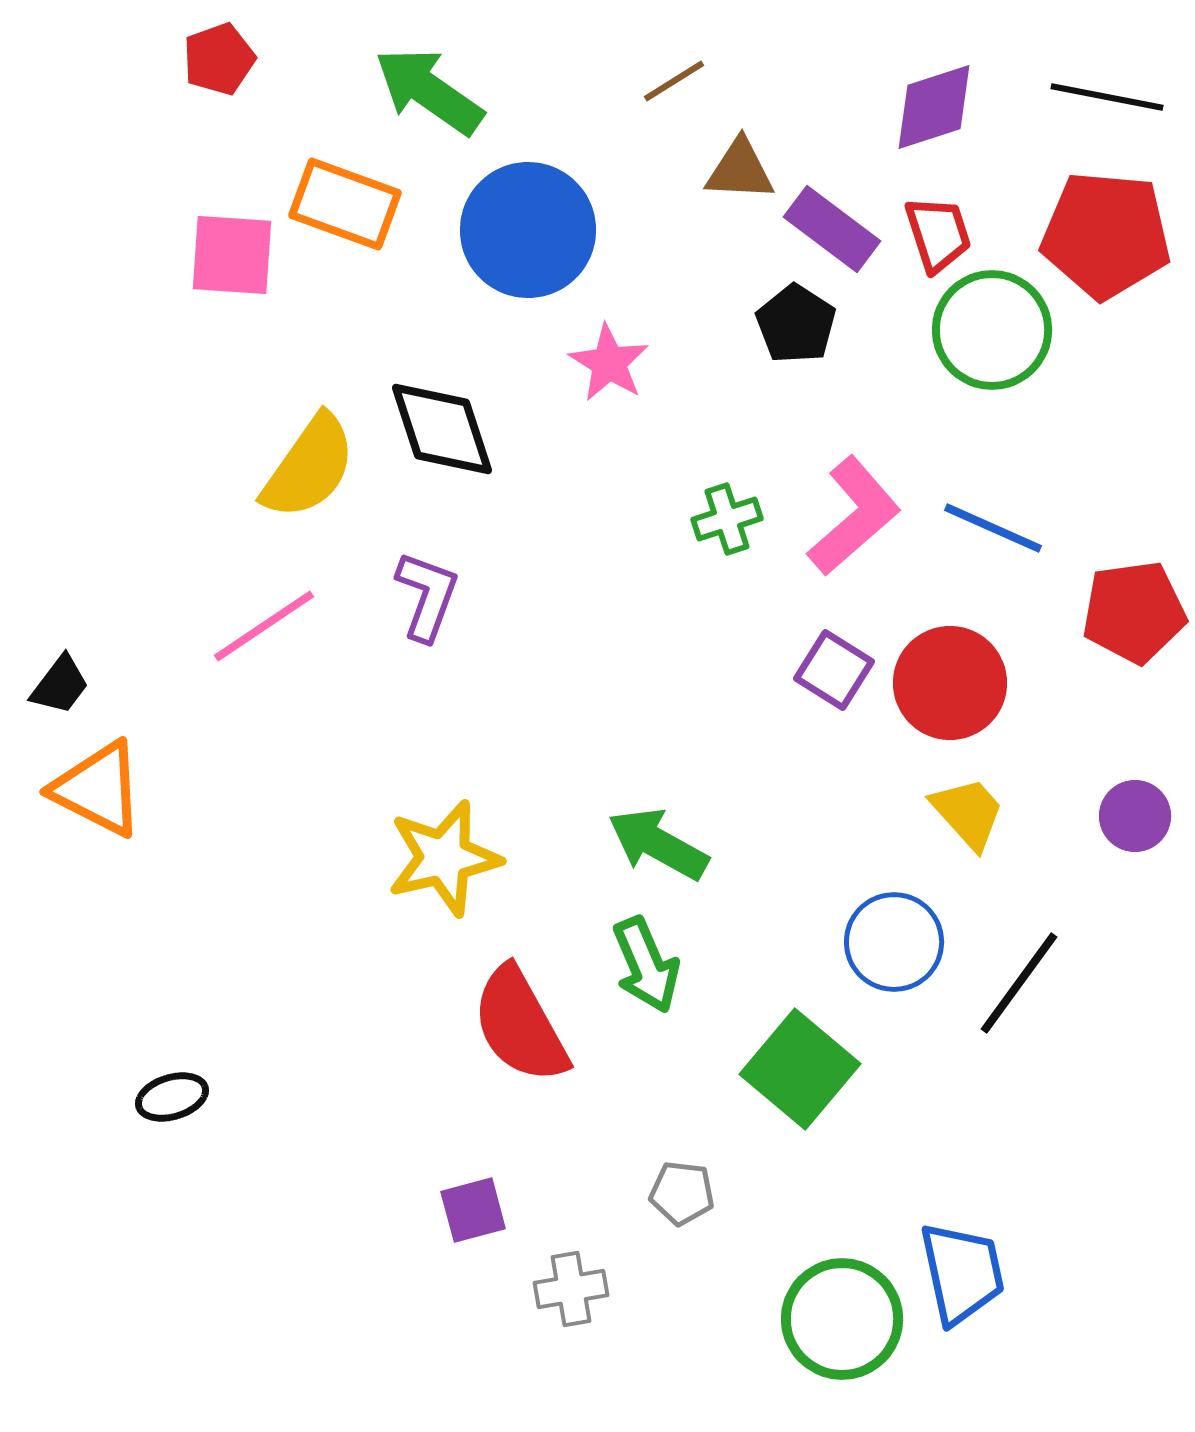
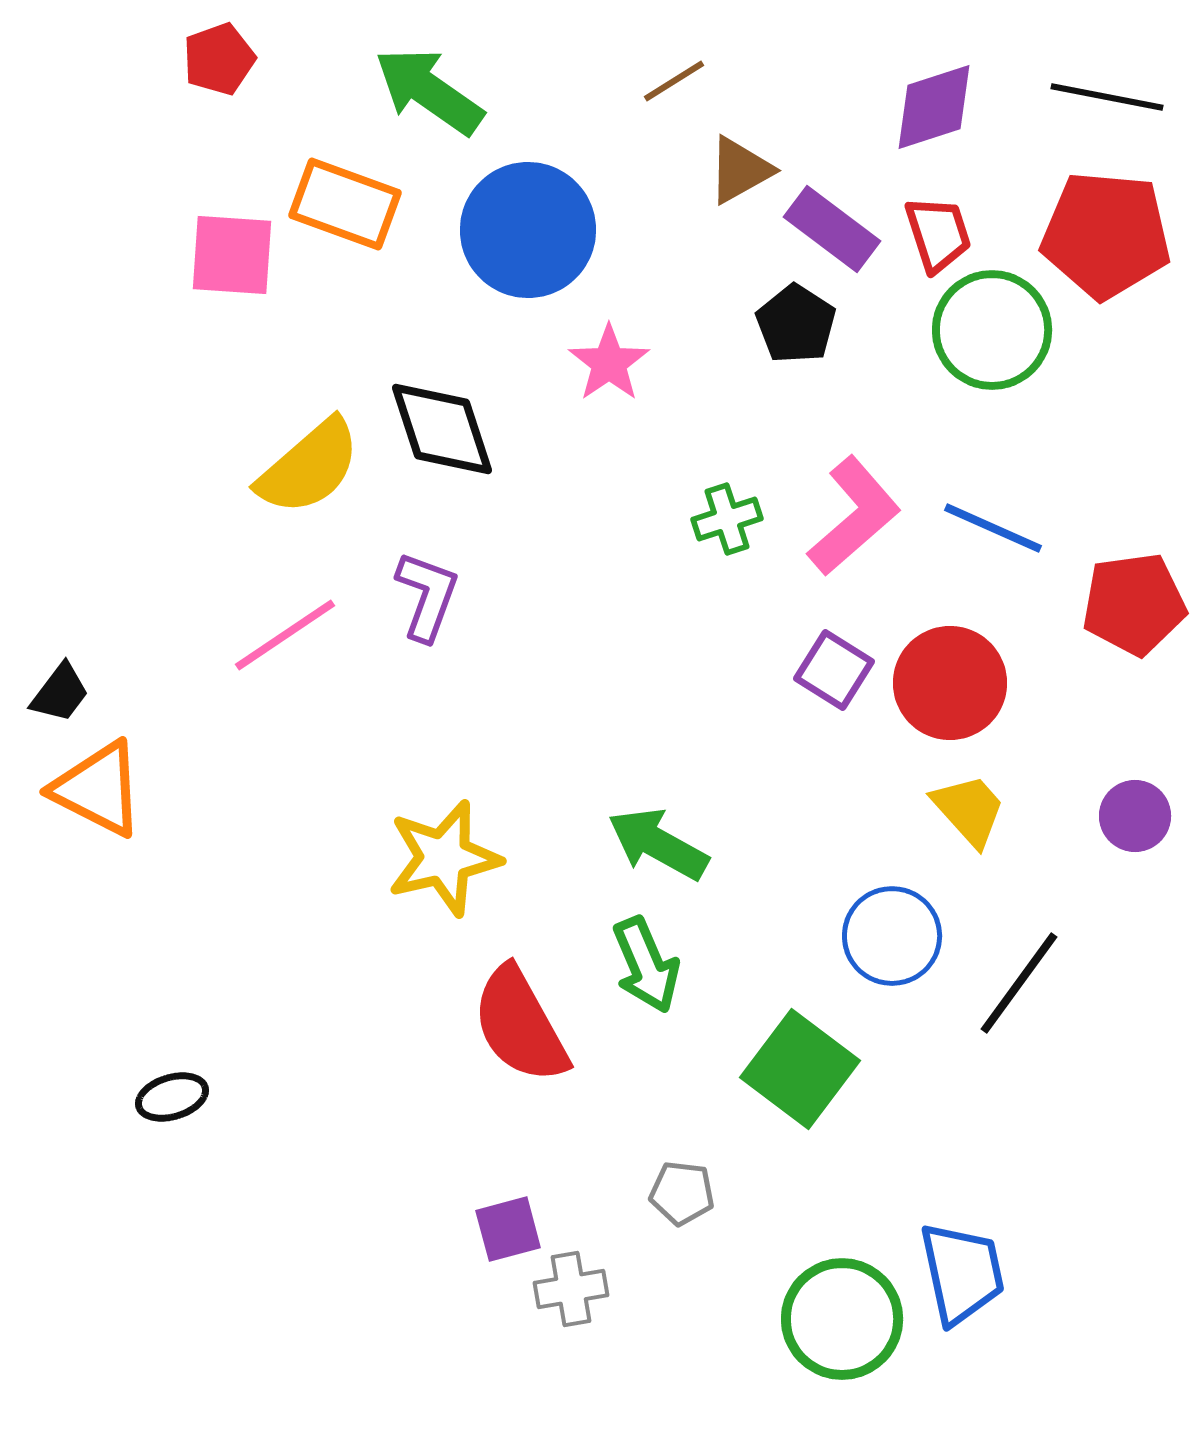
brown triangle at (740, 170): rotated 32 degrees counterclockwise
pink star at (609, 363): rotated 6 degrees clockwise
yellow semicircle at (309, 467): rotated 14 degrees clockwise
red pentagon at (1134, 612): moved 8 px up
pink line at (264, 626): moved 21 px right, 9 px down
black trapezoid at (60, 685): moved 8 px down
yellow trapezoid at (968, 813): moved 1 px right, 3 px up
blue circle at (894, 942): moved 2 px left, 6 px up
green square at (800, 1069): rotated 3 degrees counterclockwise
purple square at (473, 1210): moved 35 px right, 19 px down
